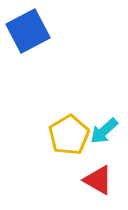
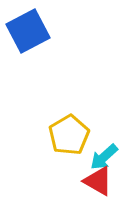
cyan arrow: moved 26 px down
red triangle: moved 1 px down
